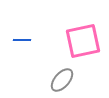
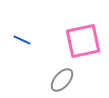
blue line: rotated 24 degrees clockwise
